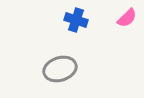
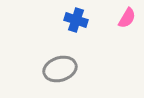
pink semicircle: rotated 15 degrees counterclockwise
